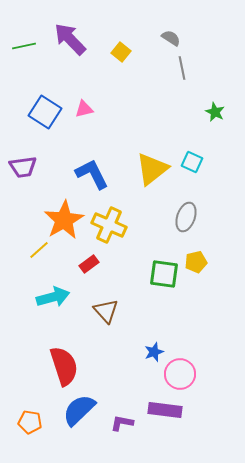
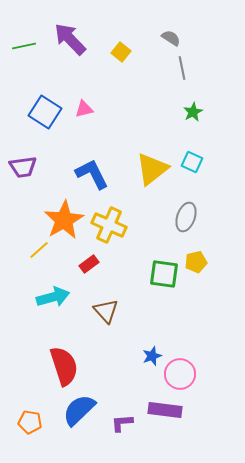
green star: moved 22 px left; rotated 18 degrees clockwise
blue star: moved 2 px left, 4 px down
purple L-shape: rotated 15 degrees counterclockwise
